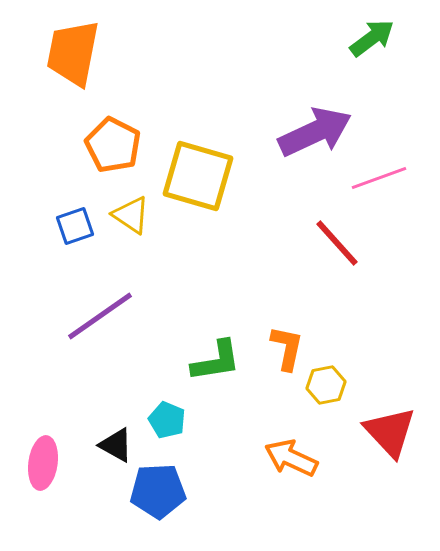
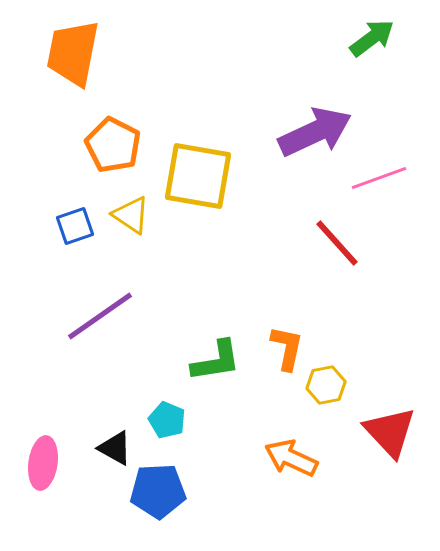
yellow square: rotated 6 degrees counterclockwise
black triangle: moved 1 px left, 3 px down
